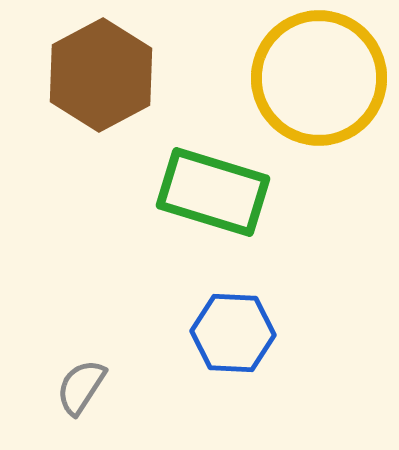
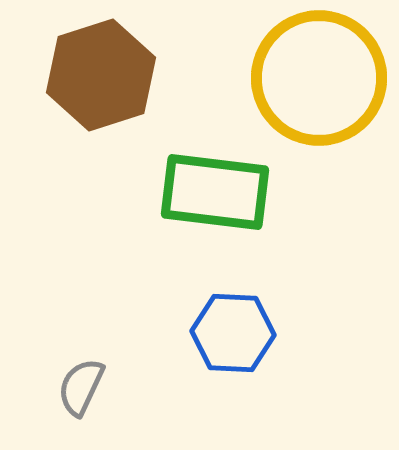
brown hexagon: rotated 10 degrees clockwise
green rectangle: moved 2 px right; rotated 10 degrees counterclockwise
gray semicircle: rotated 8 degrees counterclockwise
